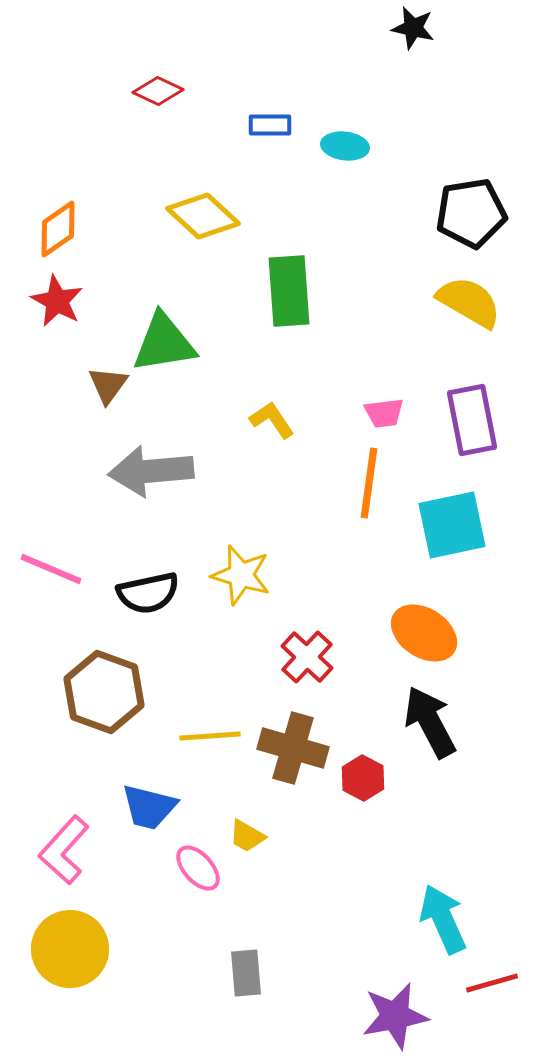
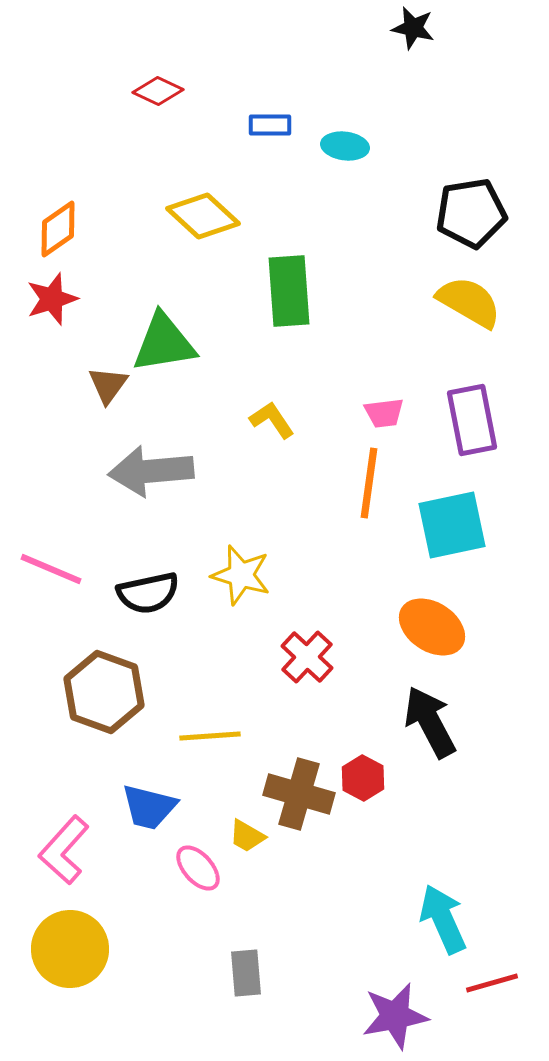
red star: moved 5 px left, 2 px up; rotated 26 degrees clockwise
orange ellipse: moved 8 px right, 6 px up
brown cross: moved 6 px right, 46 px down
